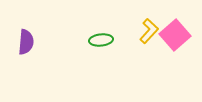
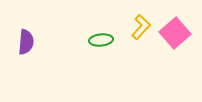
yellow L-shape: moved 8 px left, 4 px up
pink square: moved 2 px up
